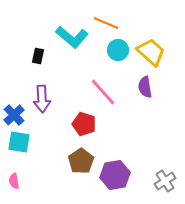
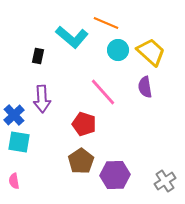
purple hexagon: rotated 8 degrees clockwise
